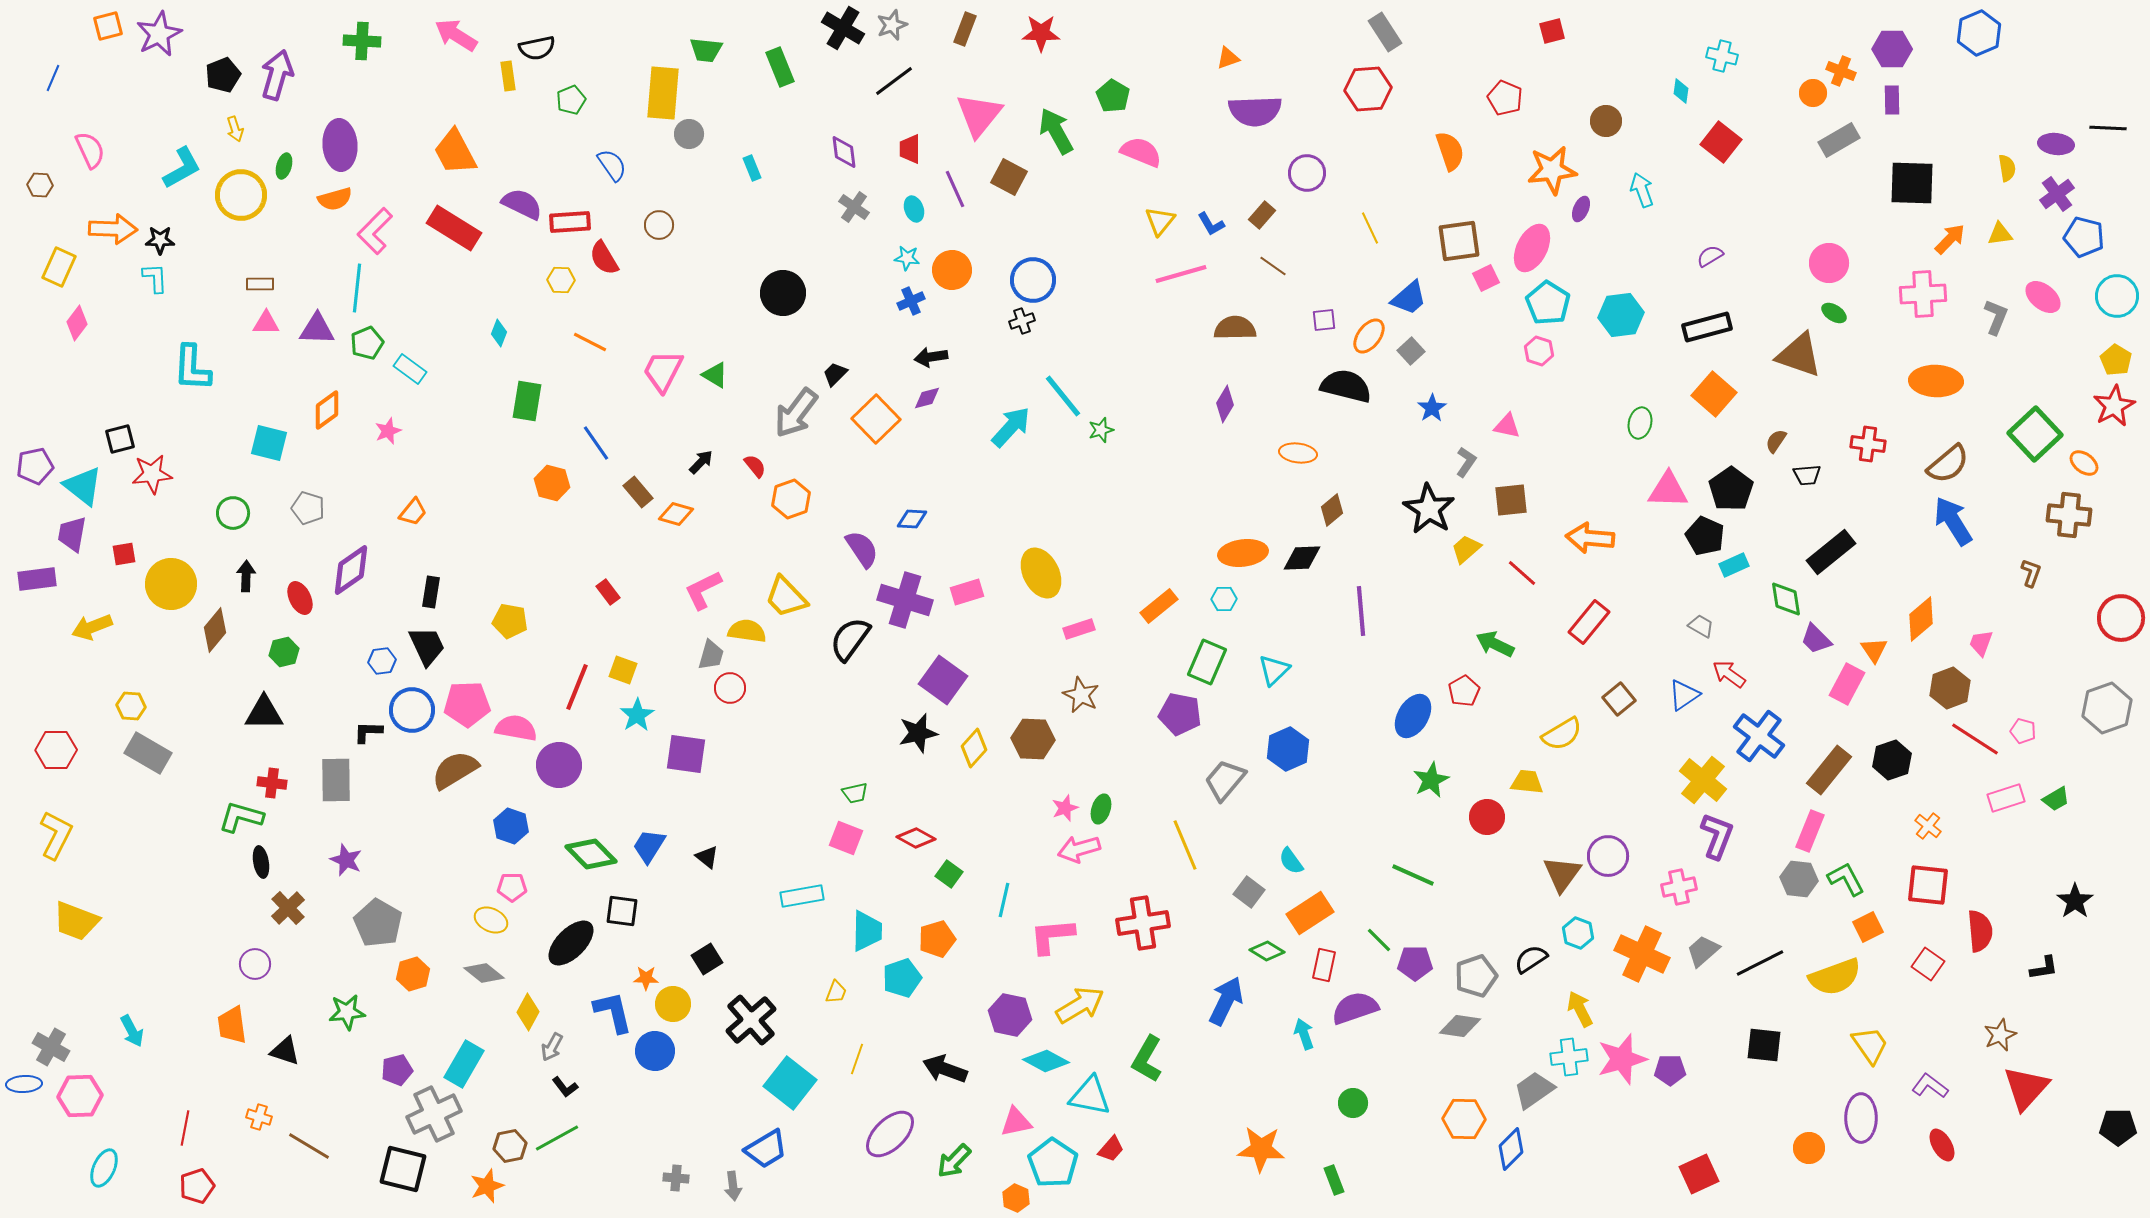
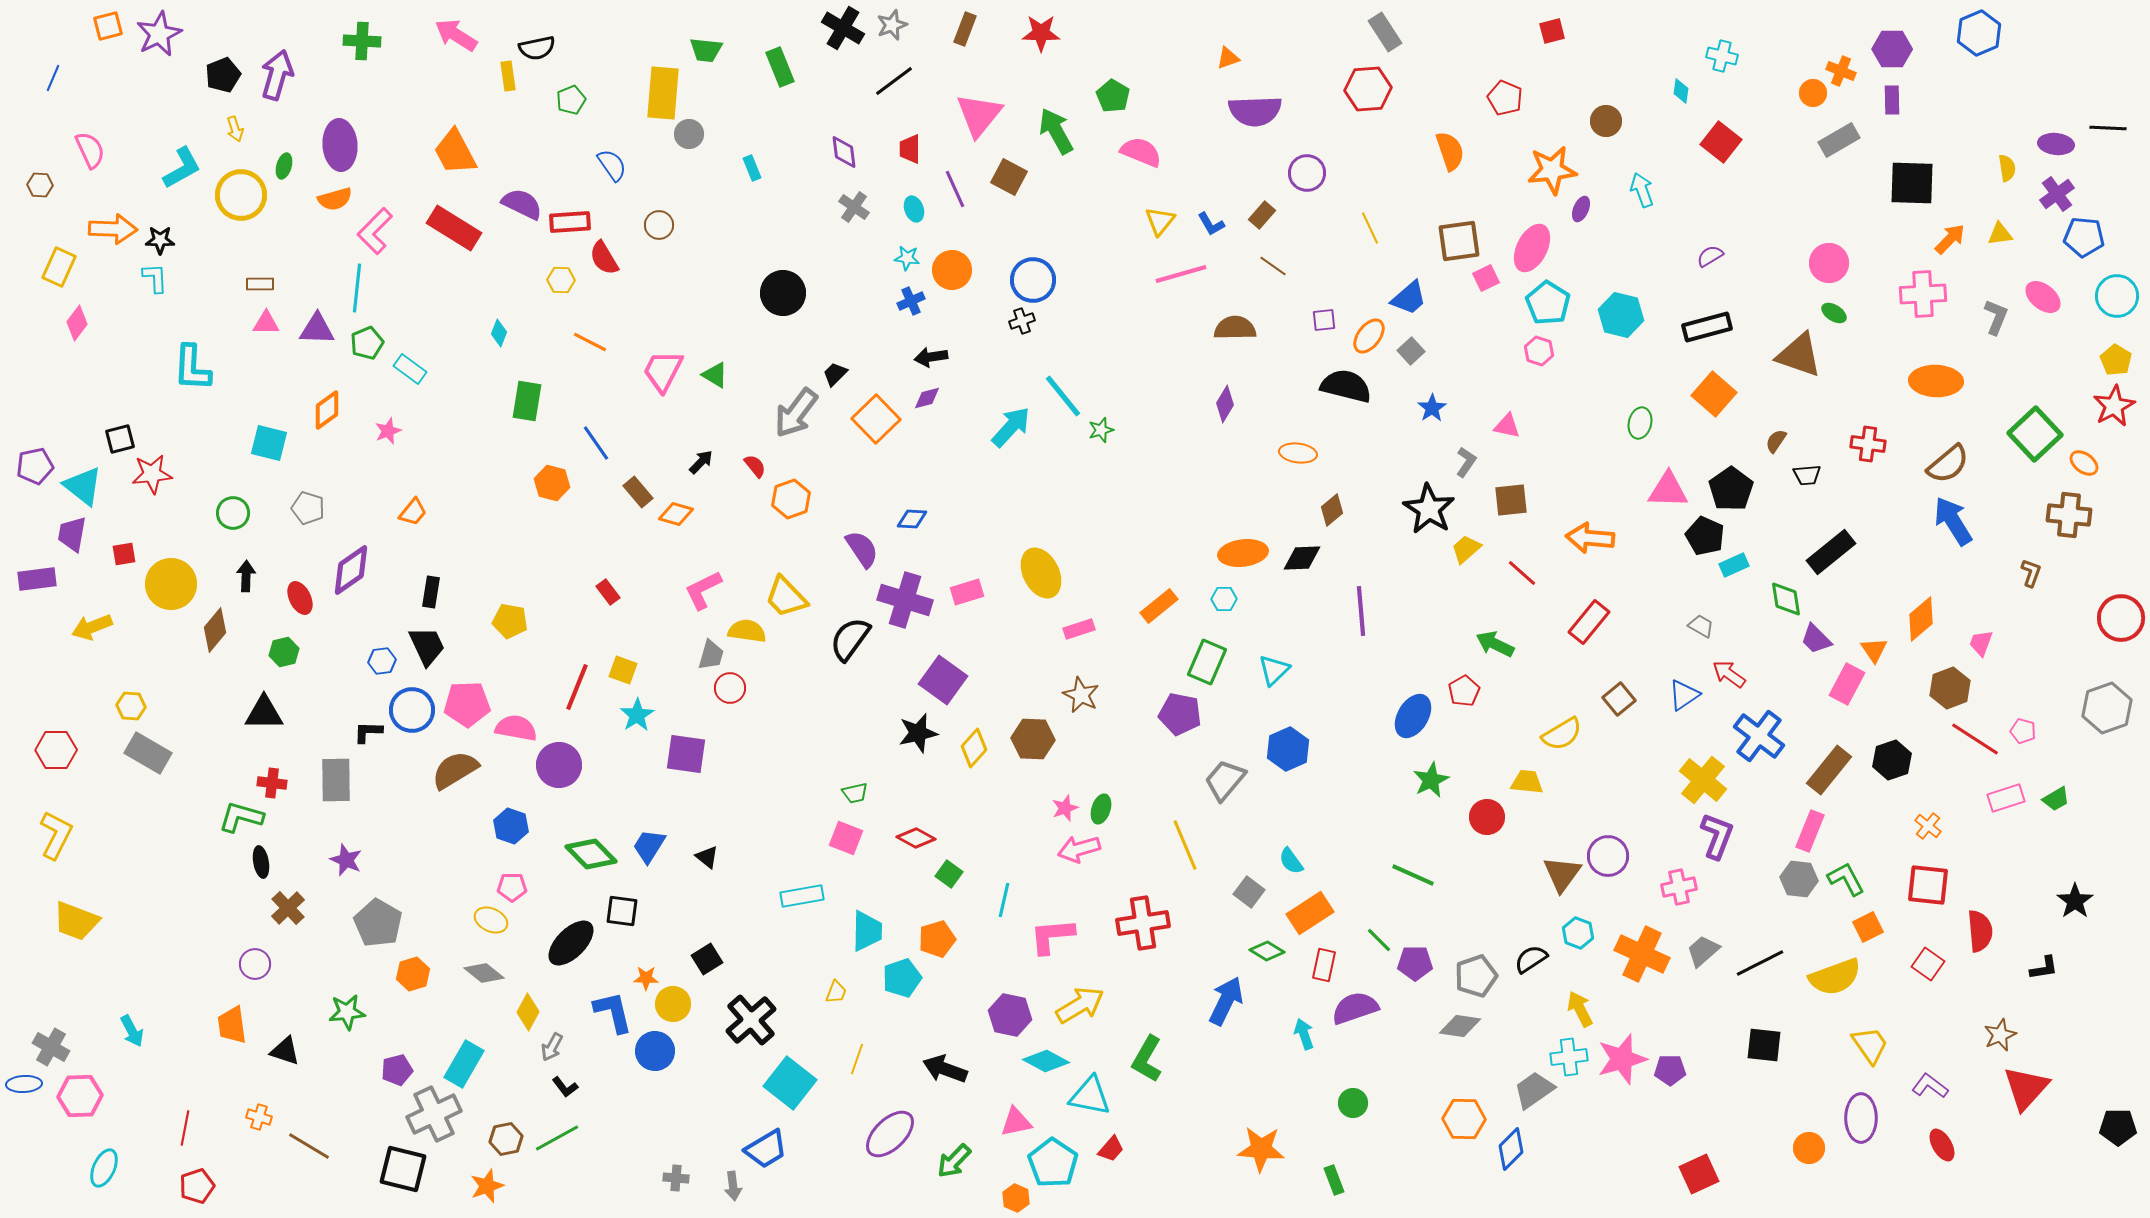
blue pentagon at (2084, 237): rotated 9 degrees counterclockwise
cyan hexagon at (1621, 315): rotated 21 degrees clockwise
brown hexagon at (510, 1146): moved 4 px left, 7 px up
